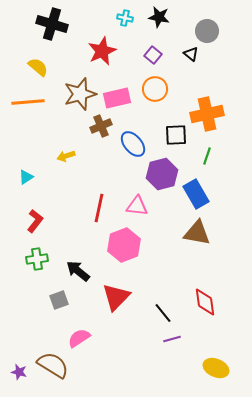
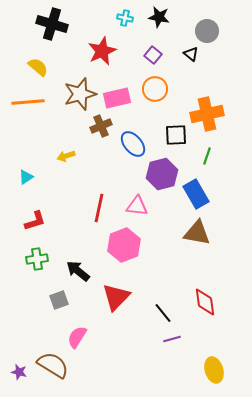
red L-shape: rotated 35 degrees clockwise
pink semicircle: moved 2 px left, 1 px up; rotated 25 degrees counterclockwise
yellow ellipse: moved 2 px left, 2 px down; rotated 50 degrees clockwise
